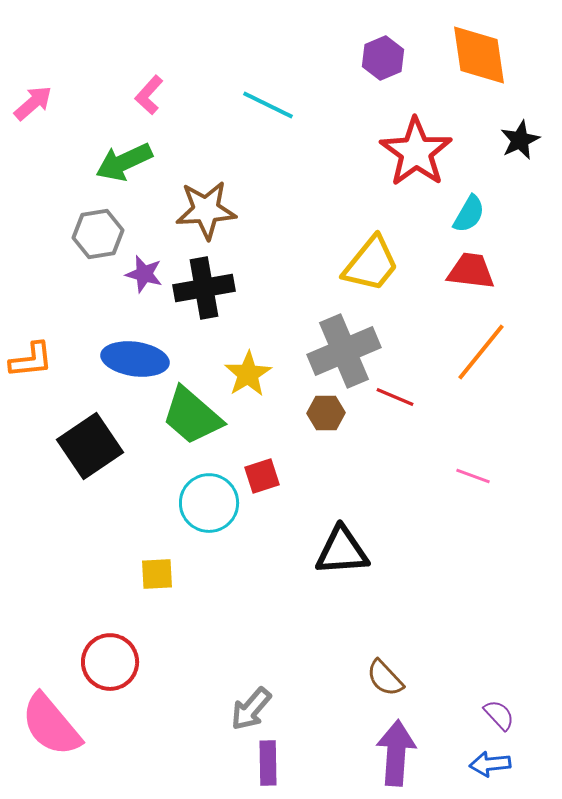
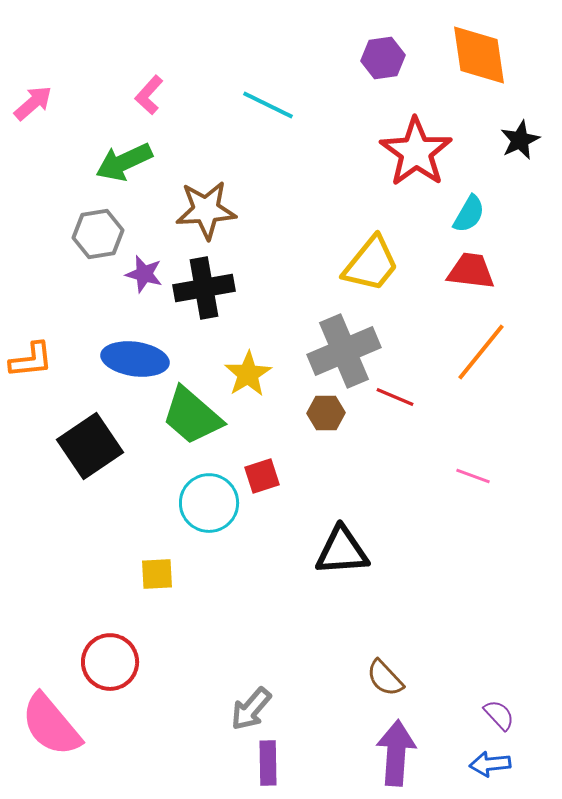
purple hexagon: rotated 15 degrees clockwise
